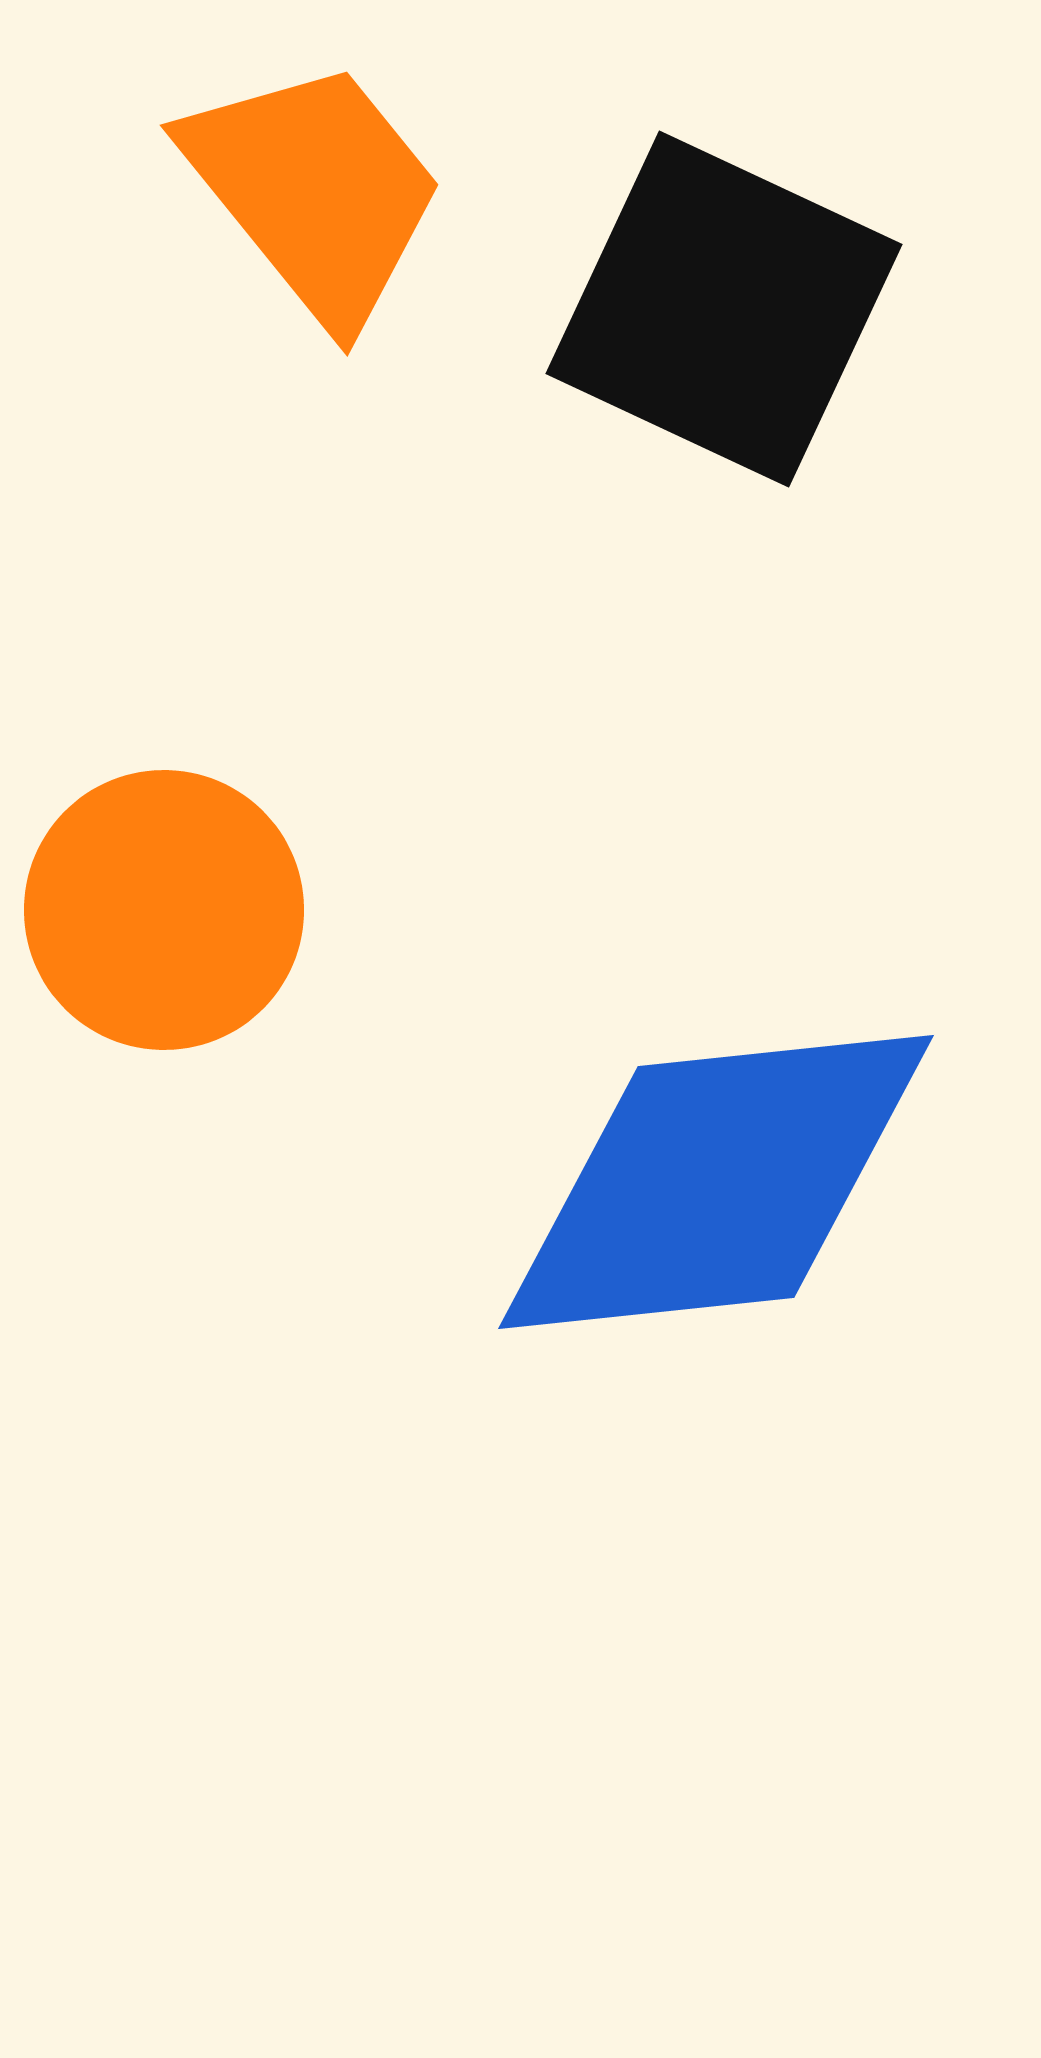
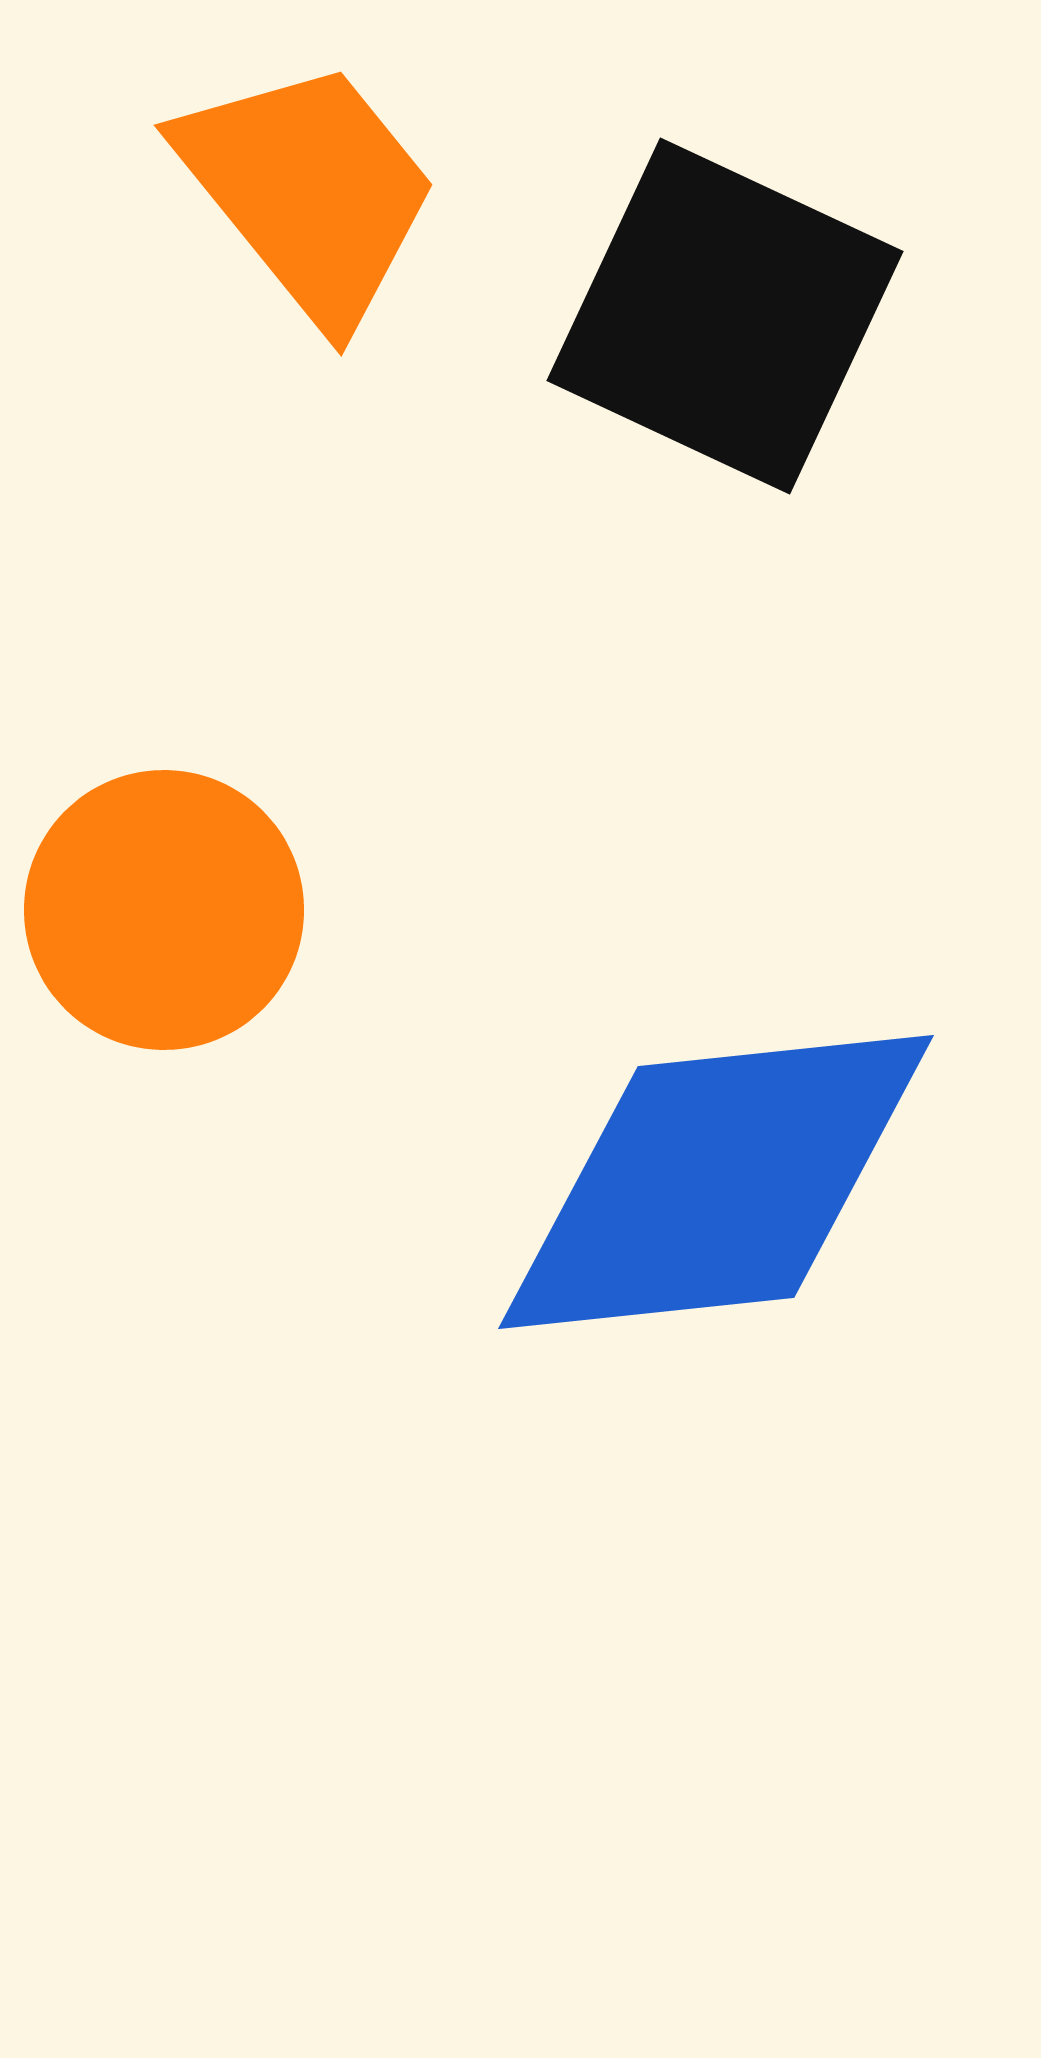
orange trapezoid: moved 6 px left
black square: moved 1 px right, 7 px down
